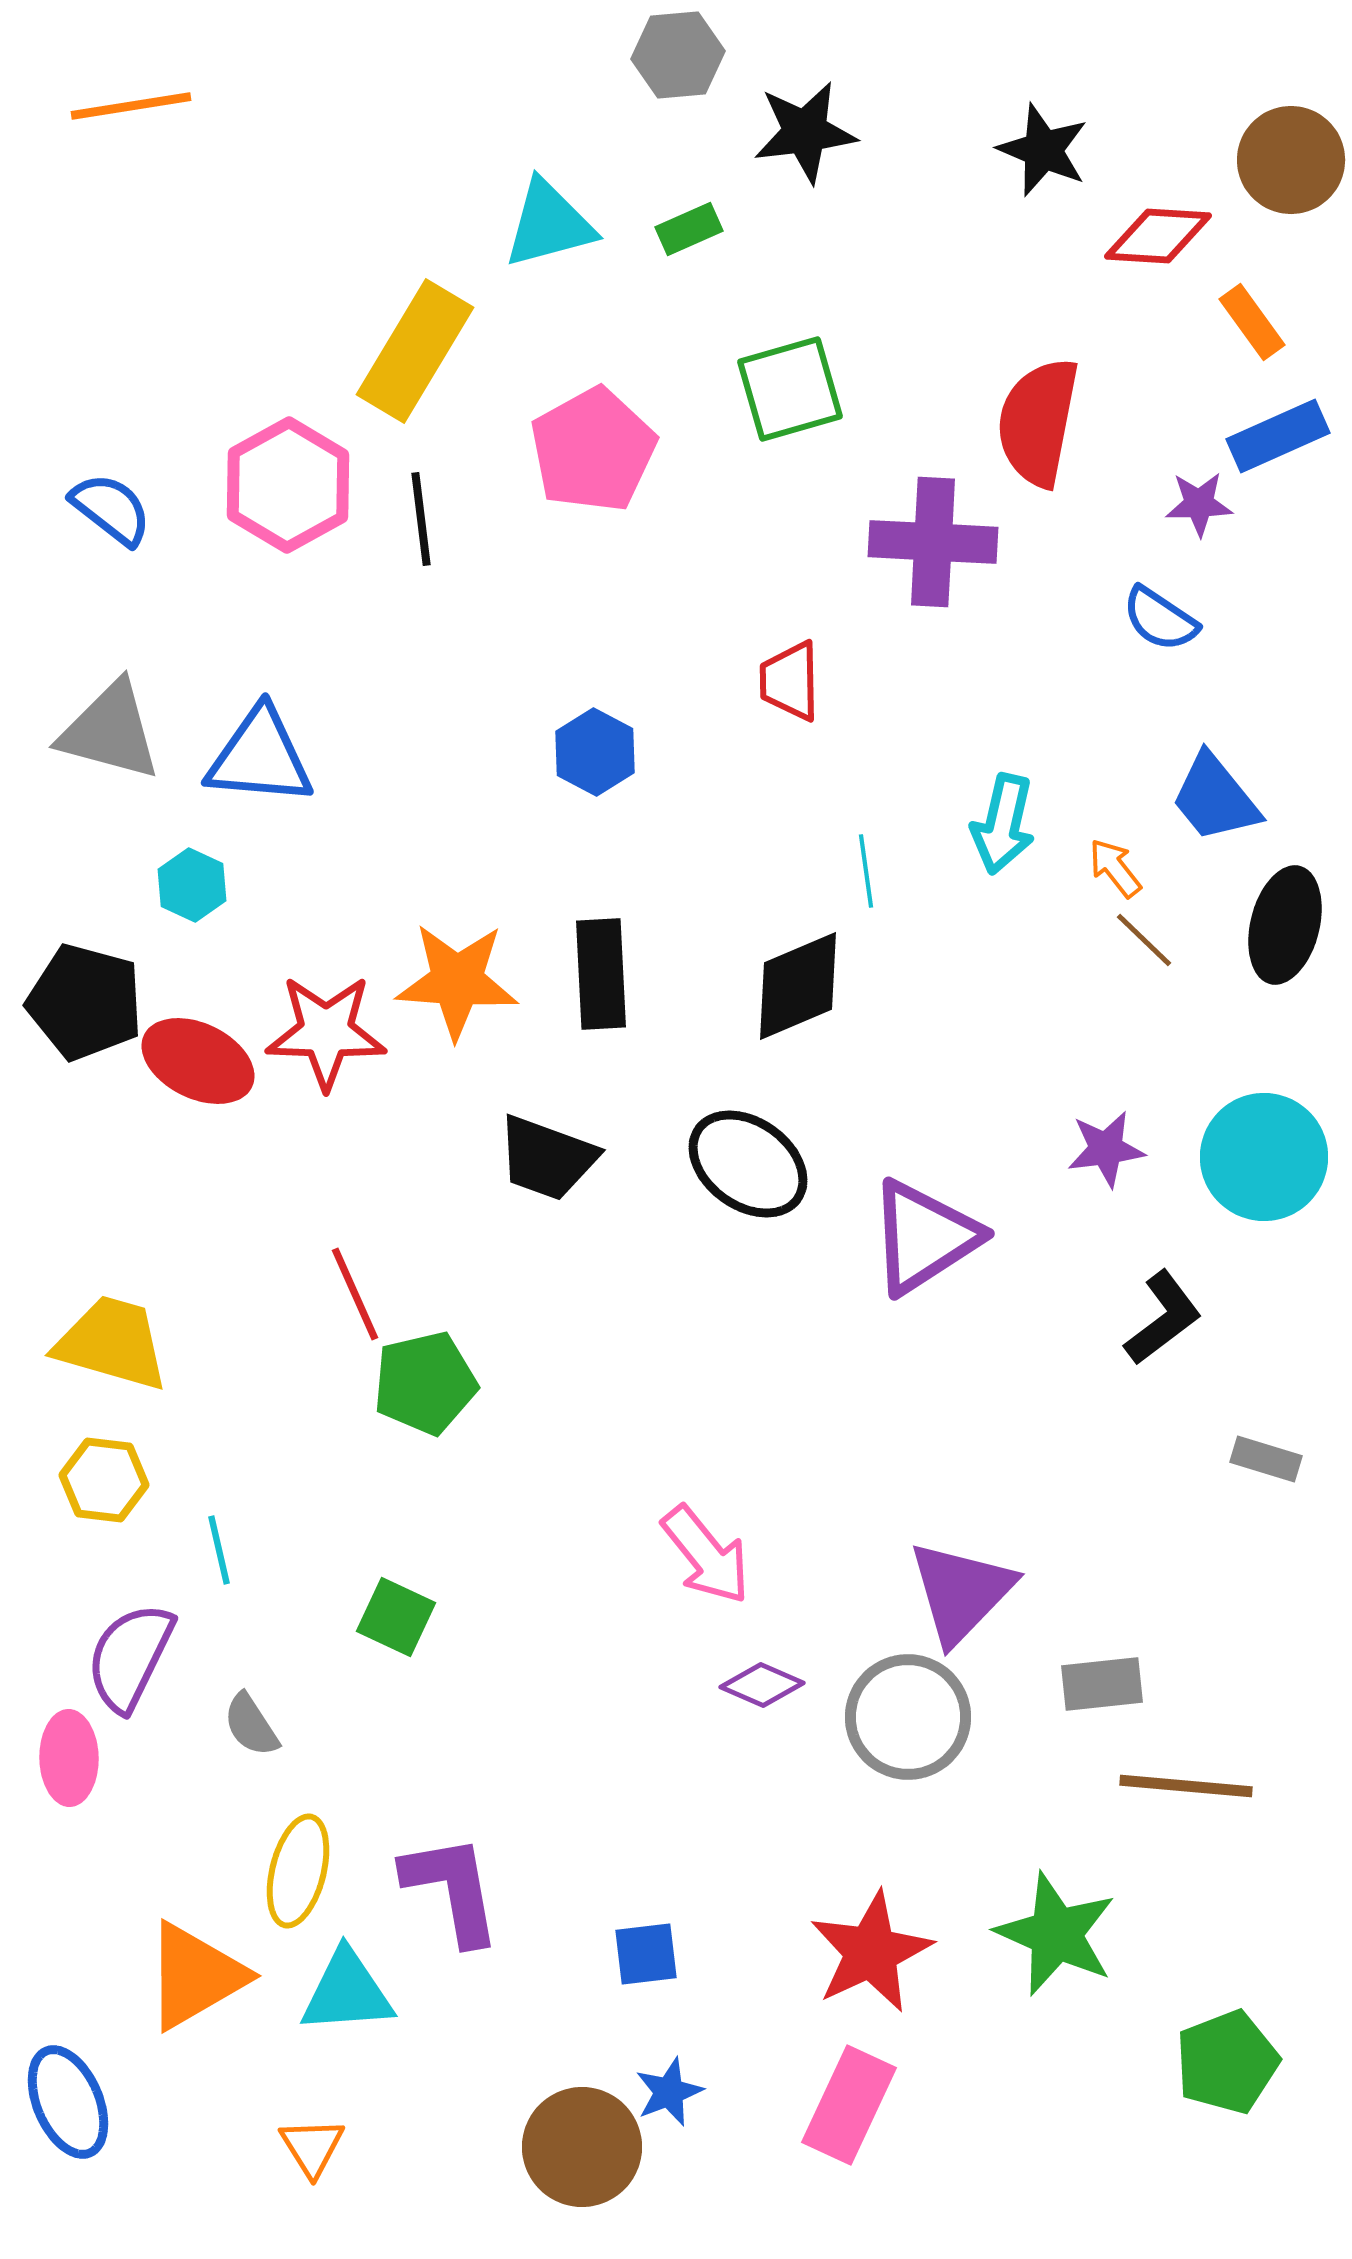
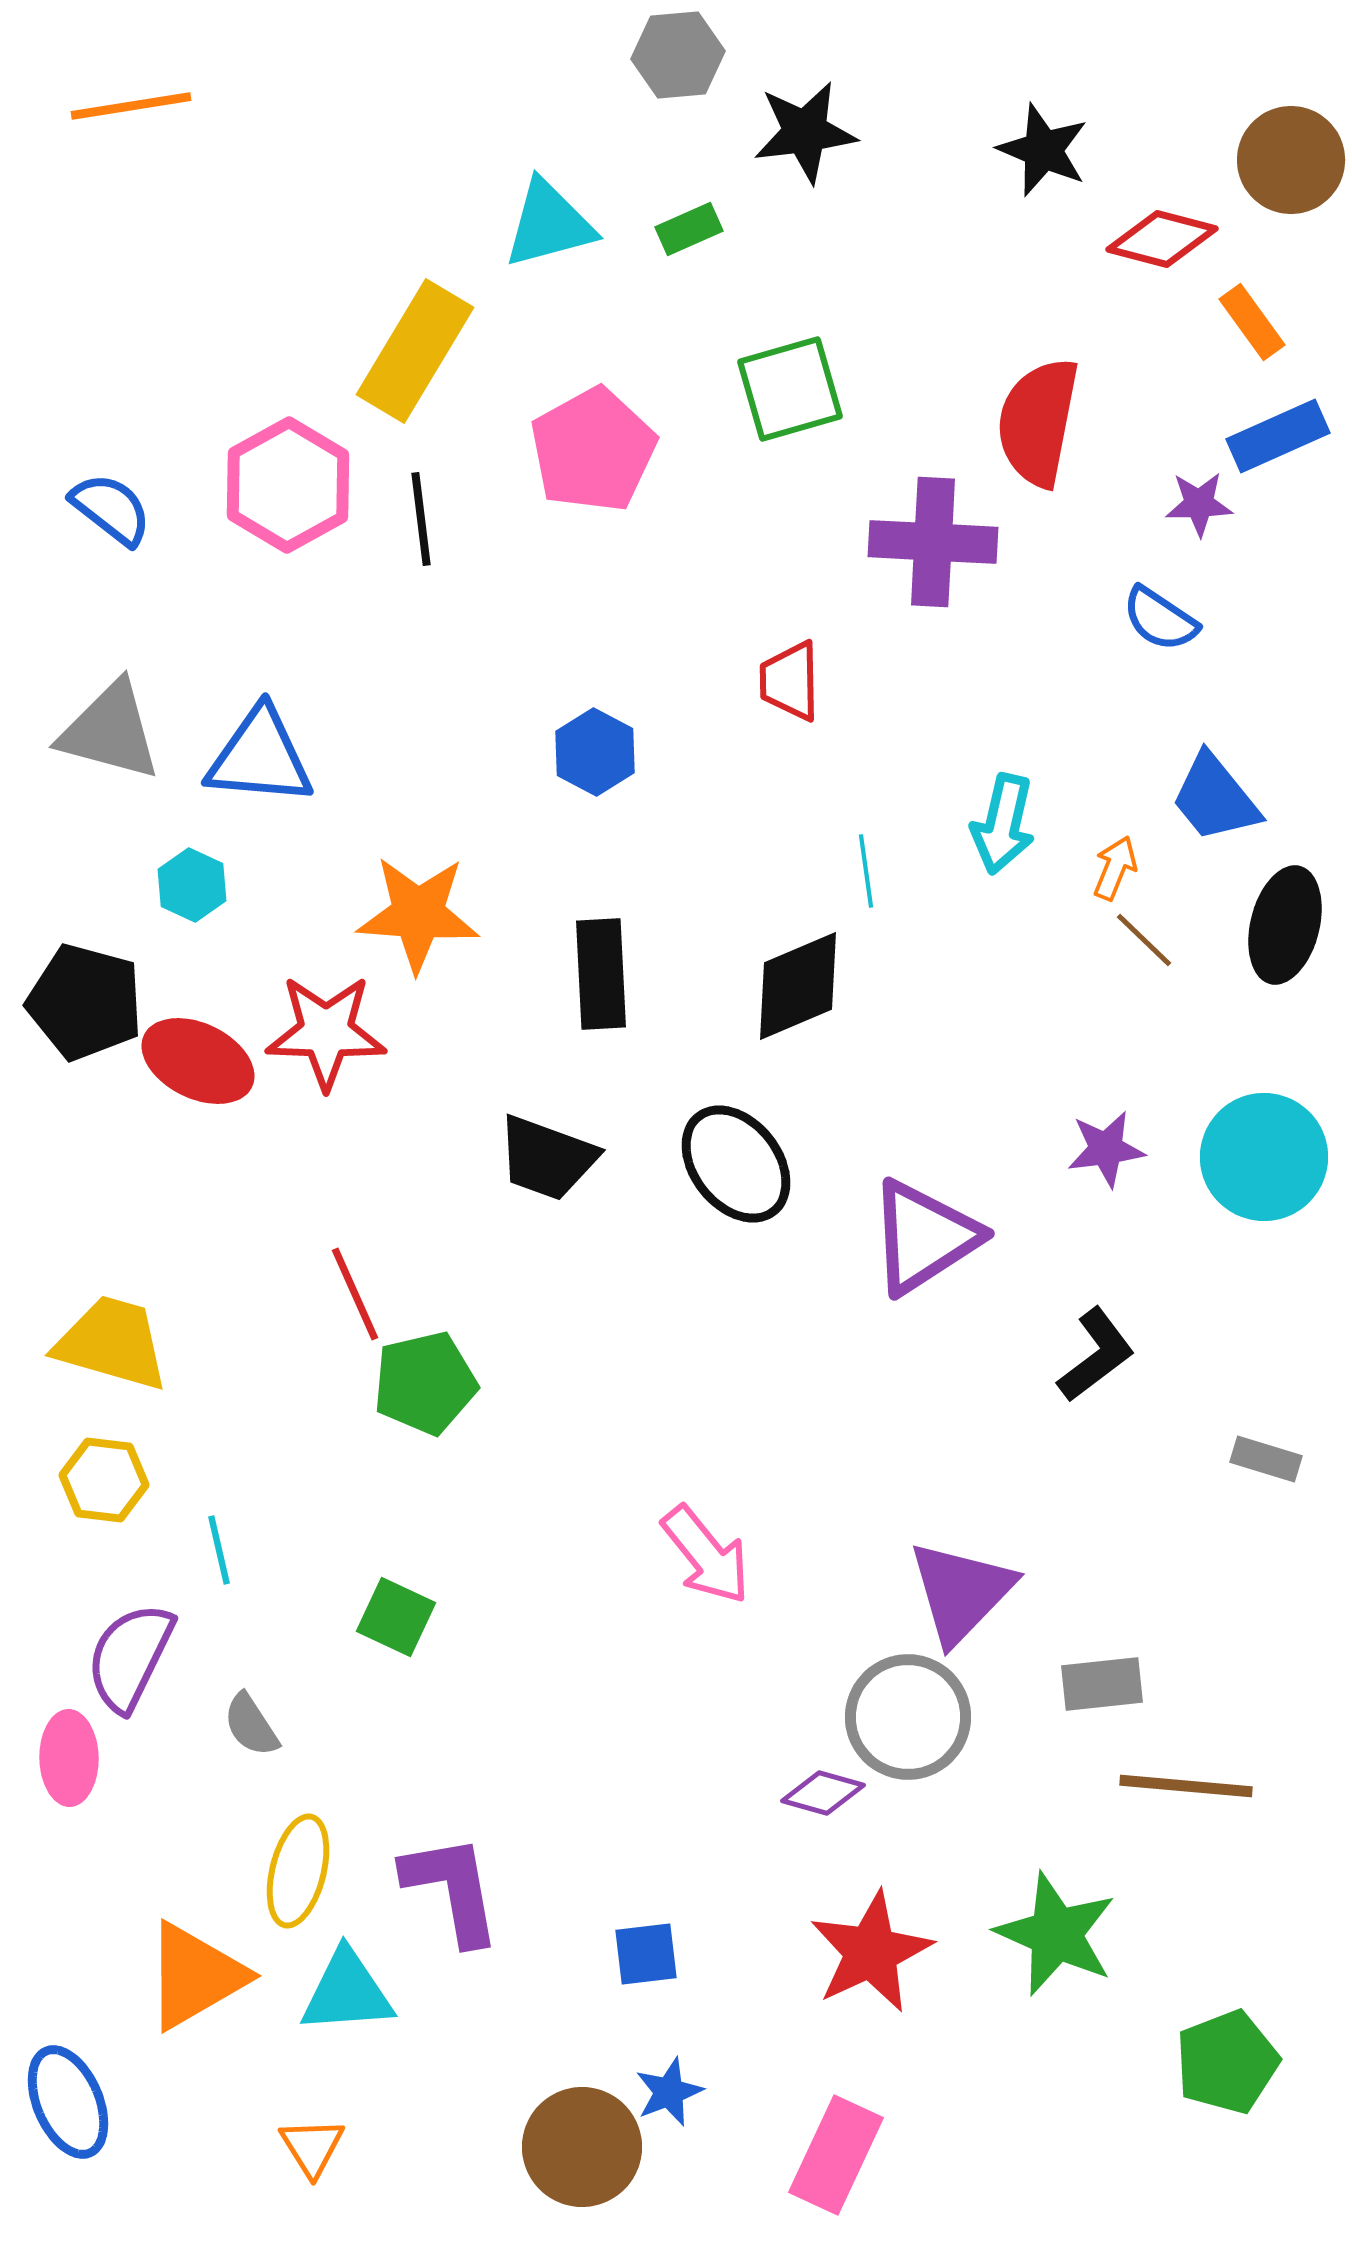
red diamond at (1158, 236): moved 4 px right, 3 px down; rotated 11 degrees clockwise
orange arrow at (1115, 868): rotated 60 degrees clockwise
orange star at (457, 981): moved 39 px left, 67 px up
black ellipse at (748, 1164): moved 12 px left; rotated 16 degrees clockwise
black L-shape at (1163, 1318): moved 67 px left, 37 px down
purple diamond at (762, 1685): moved 61 px right, 108 px down; rotated 8 degrees counterclockwise
pink rectangle at (849, 2105): moved 13 px left, 50 px down
